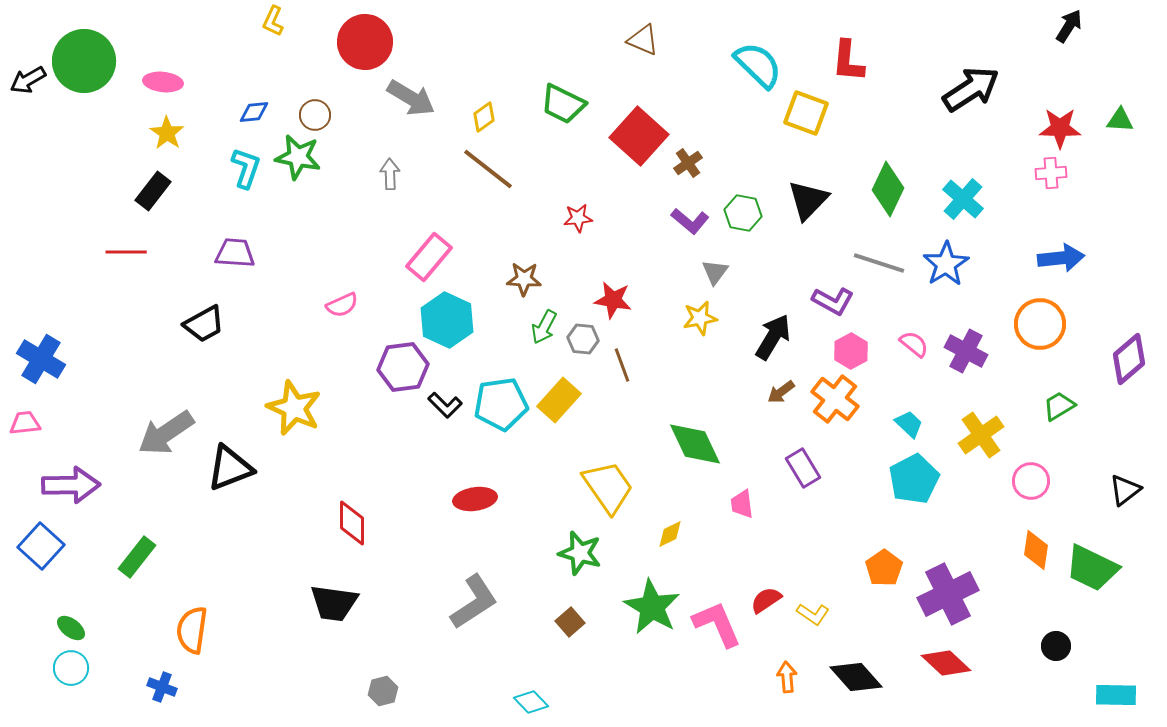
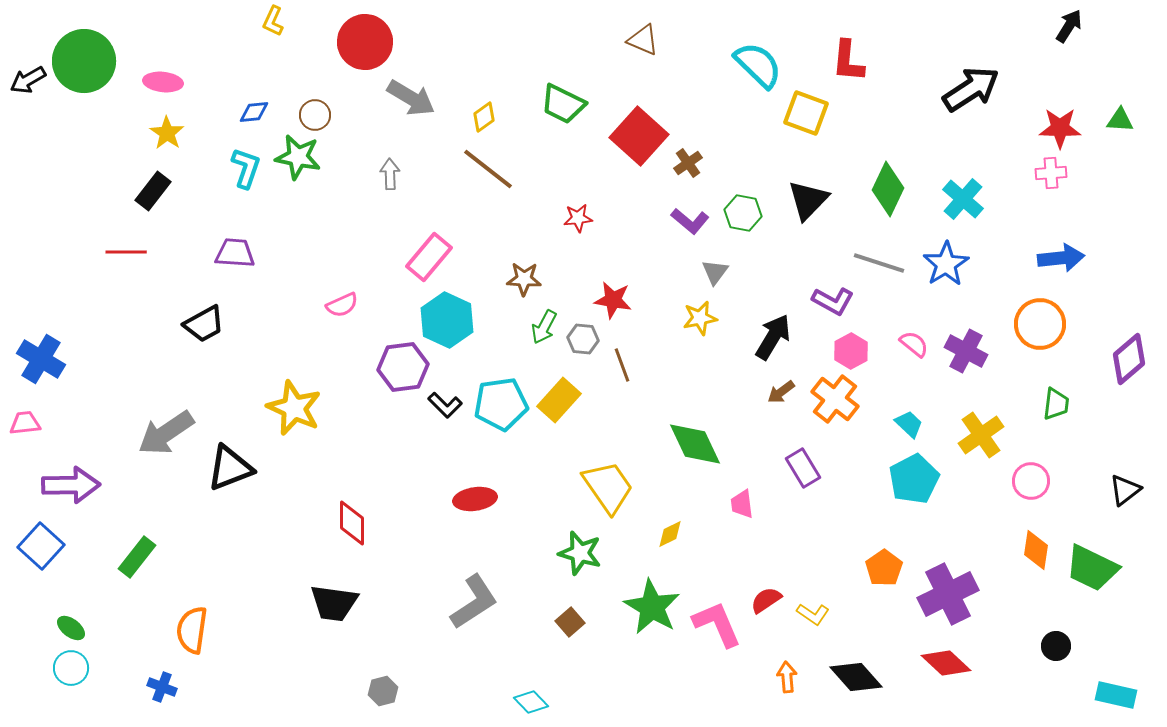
green trapezoid at (1059, 406): moved 3 px left, 2 px up; rotated 128 degrees clockwise
cyan rectangle at (1116, 695): rotated 12 degrees clockwise
